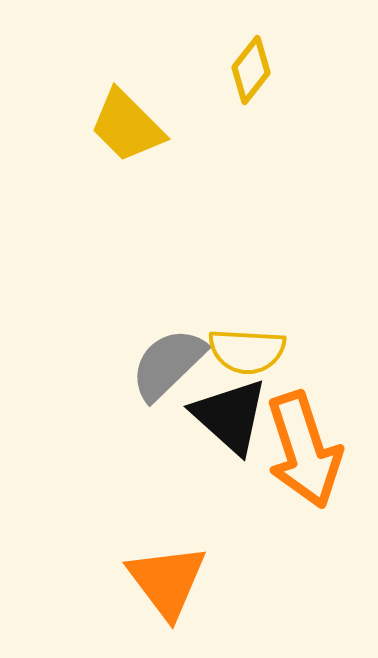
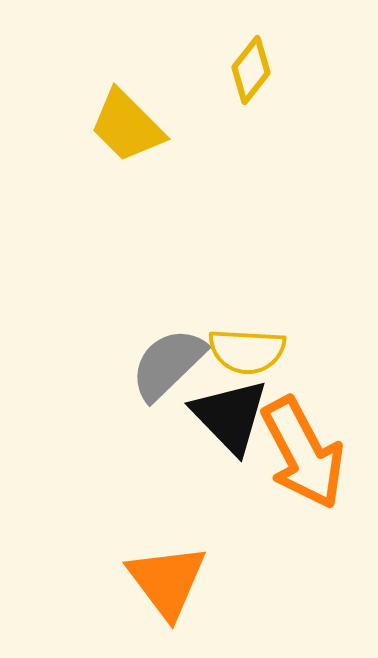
black triangle: rotated 4 degrees clockwise
orange arrow: moved 1 px left, 3 px down; rotated 10 degrees counterclockwise
